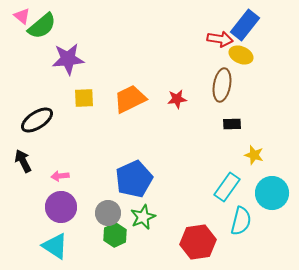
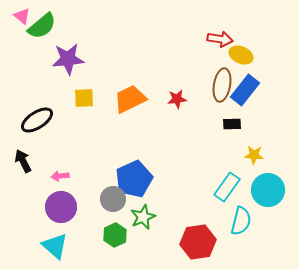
blue rectangle: moved 65 px down
yellow star: rotated 12 degrees counterclockwise
cyan circle: moved 4 px left, 3 px up
gray circle: moved 5 px right, 14 px up
cyan triangle: rotated 8 degrees clockwise
